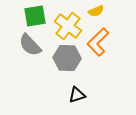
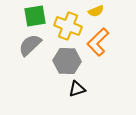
yellow cross: rotated 16 degrees counterclockwise
gray semicircle: rotated 90 degrees clockwise
gray hexagon: moved 3 px down
black triangle: moved 6 px up
